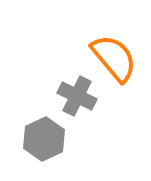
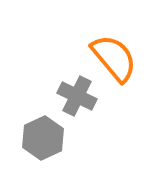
gray hexagon: moved 1 px left, 1 px up
